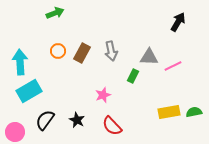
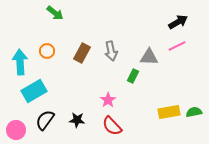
green arrow: rotated 60 degrees clockwise
black arrow: rotated 30 degrees clockwise
orange circle: moved 11 px left
pink line: moved 4 px right, 20 px up
cyan rectangle: moved 5 px right
pink star: moved 5 px right, 5 px down; rotated 14 degrees counterclockwise
black star: rotated 21 degrees counterclockwise
pink circle: moved 1 px right, 2 px up
